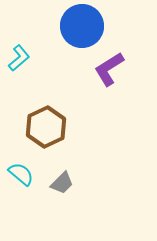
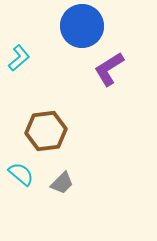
brown hexagon: moved 4 px down; rotated 18 degrees clockwise
